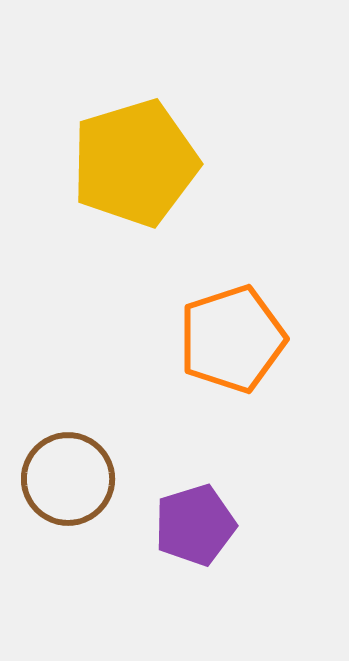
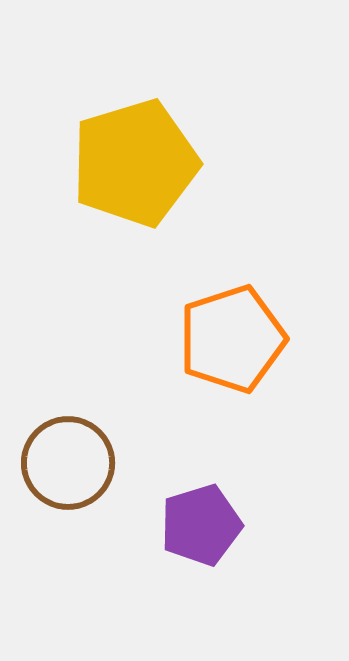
brown circle: moved 16 px up
purple pentagon: moved 6 px right
